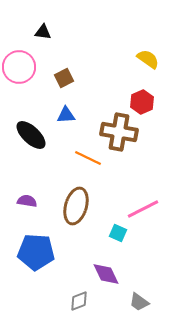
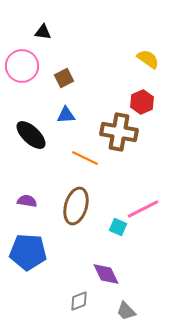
pink circle: moved 3 px right, 1 px up
orange line: moved 3 px left
cyan square: moved 6 px up
blue pentagon: moved 8 px left
gray trapezoid: moved 13 px left, 9 px down; rotated 10 degrees clockwise
